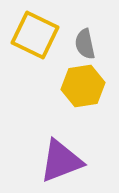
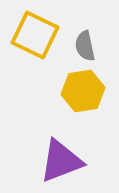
gray semicircle: moved 2 px down
yellow hexagon: moved 5 px down
